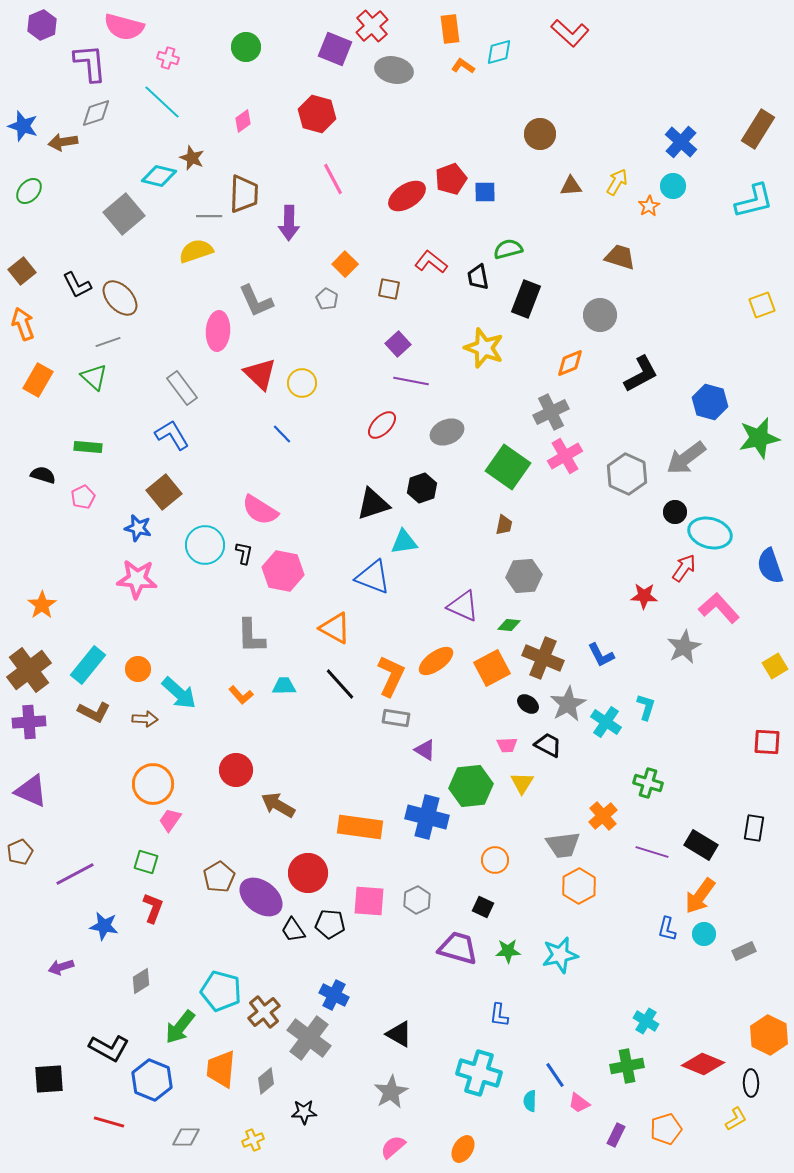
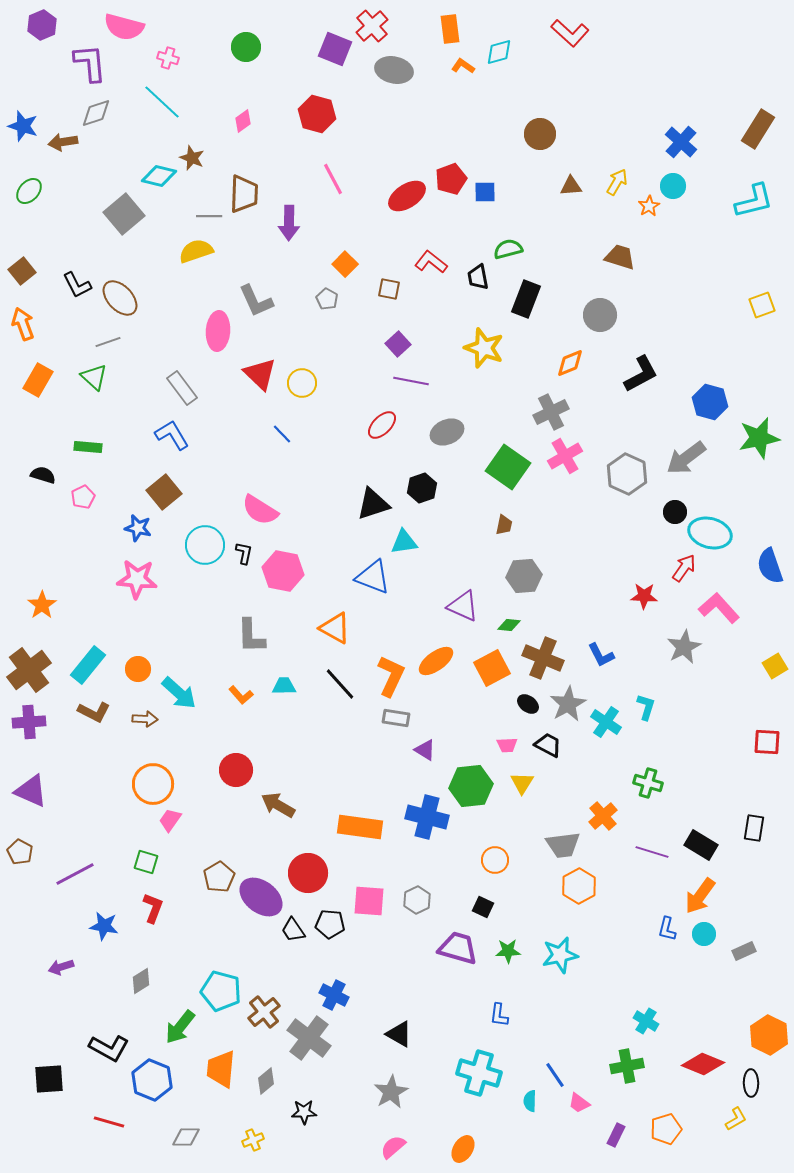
brown pentagon at (20, 852): rotated 20 degrees counterclockwise
